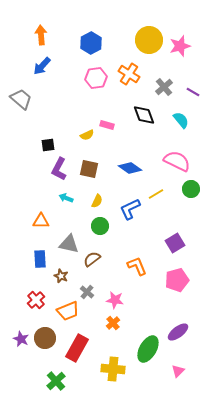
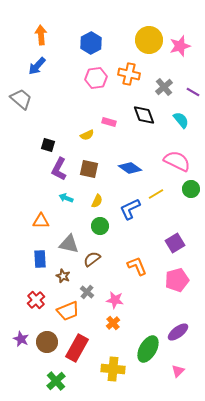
blue arrow at (42, 66): moved 5 px left
orange cross at (129, 74): rotated 20 degrees counterclockwise
pink rectangle at (107, 125): moved 2 px right, 3 px up
black square at (48, 145): rotated 24 degrees clockwise
brown star at (61, 276): moved 2 px right
brown circle at (45, 338): moved 2 px right, 4 px down
